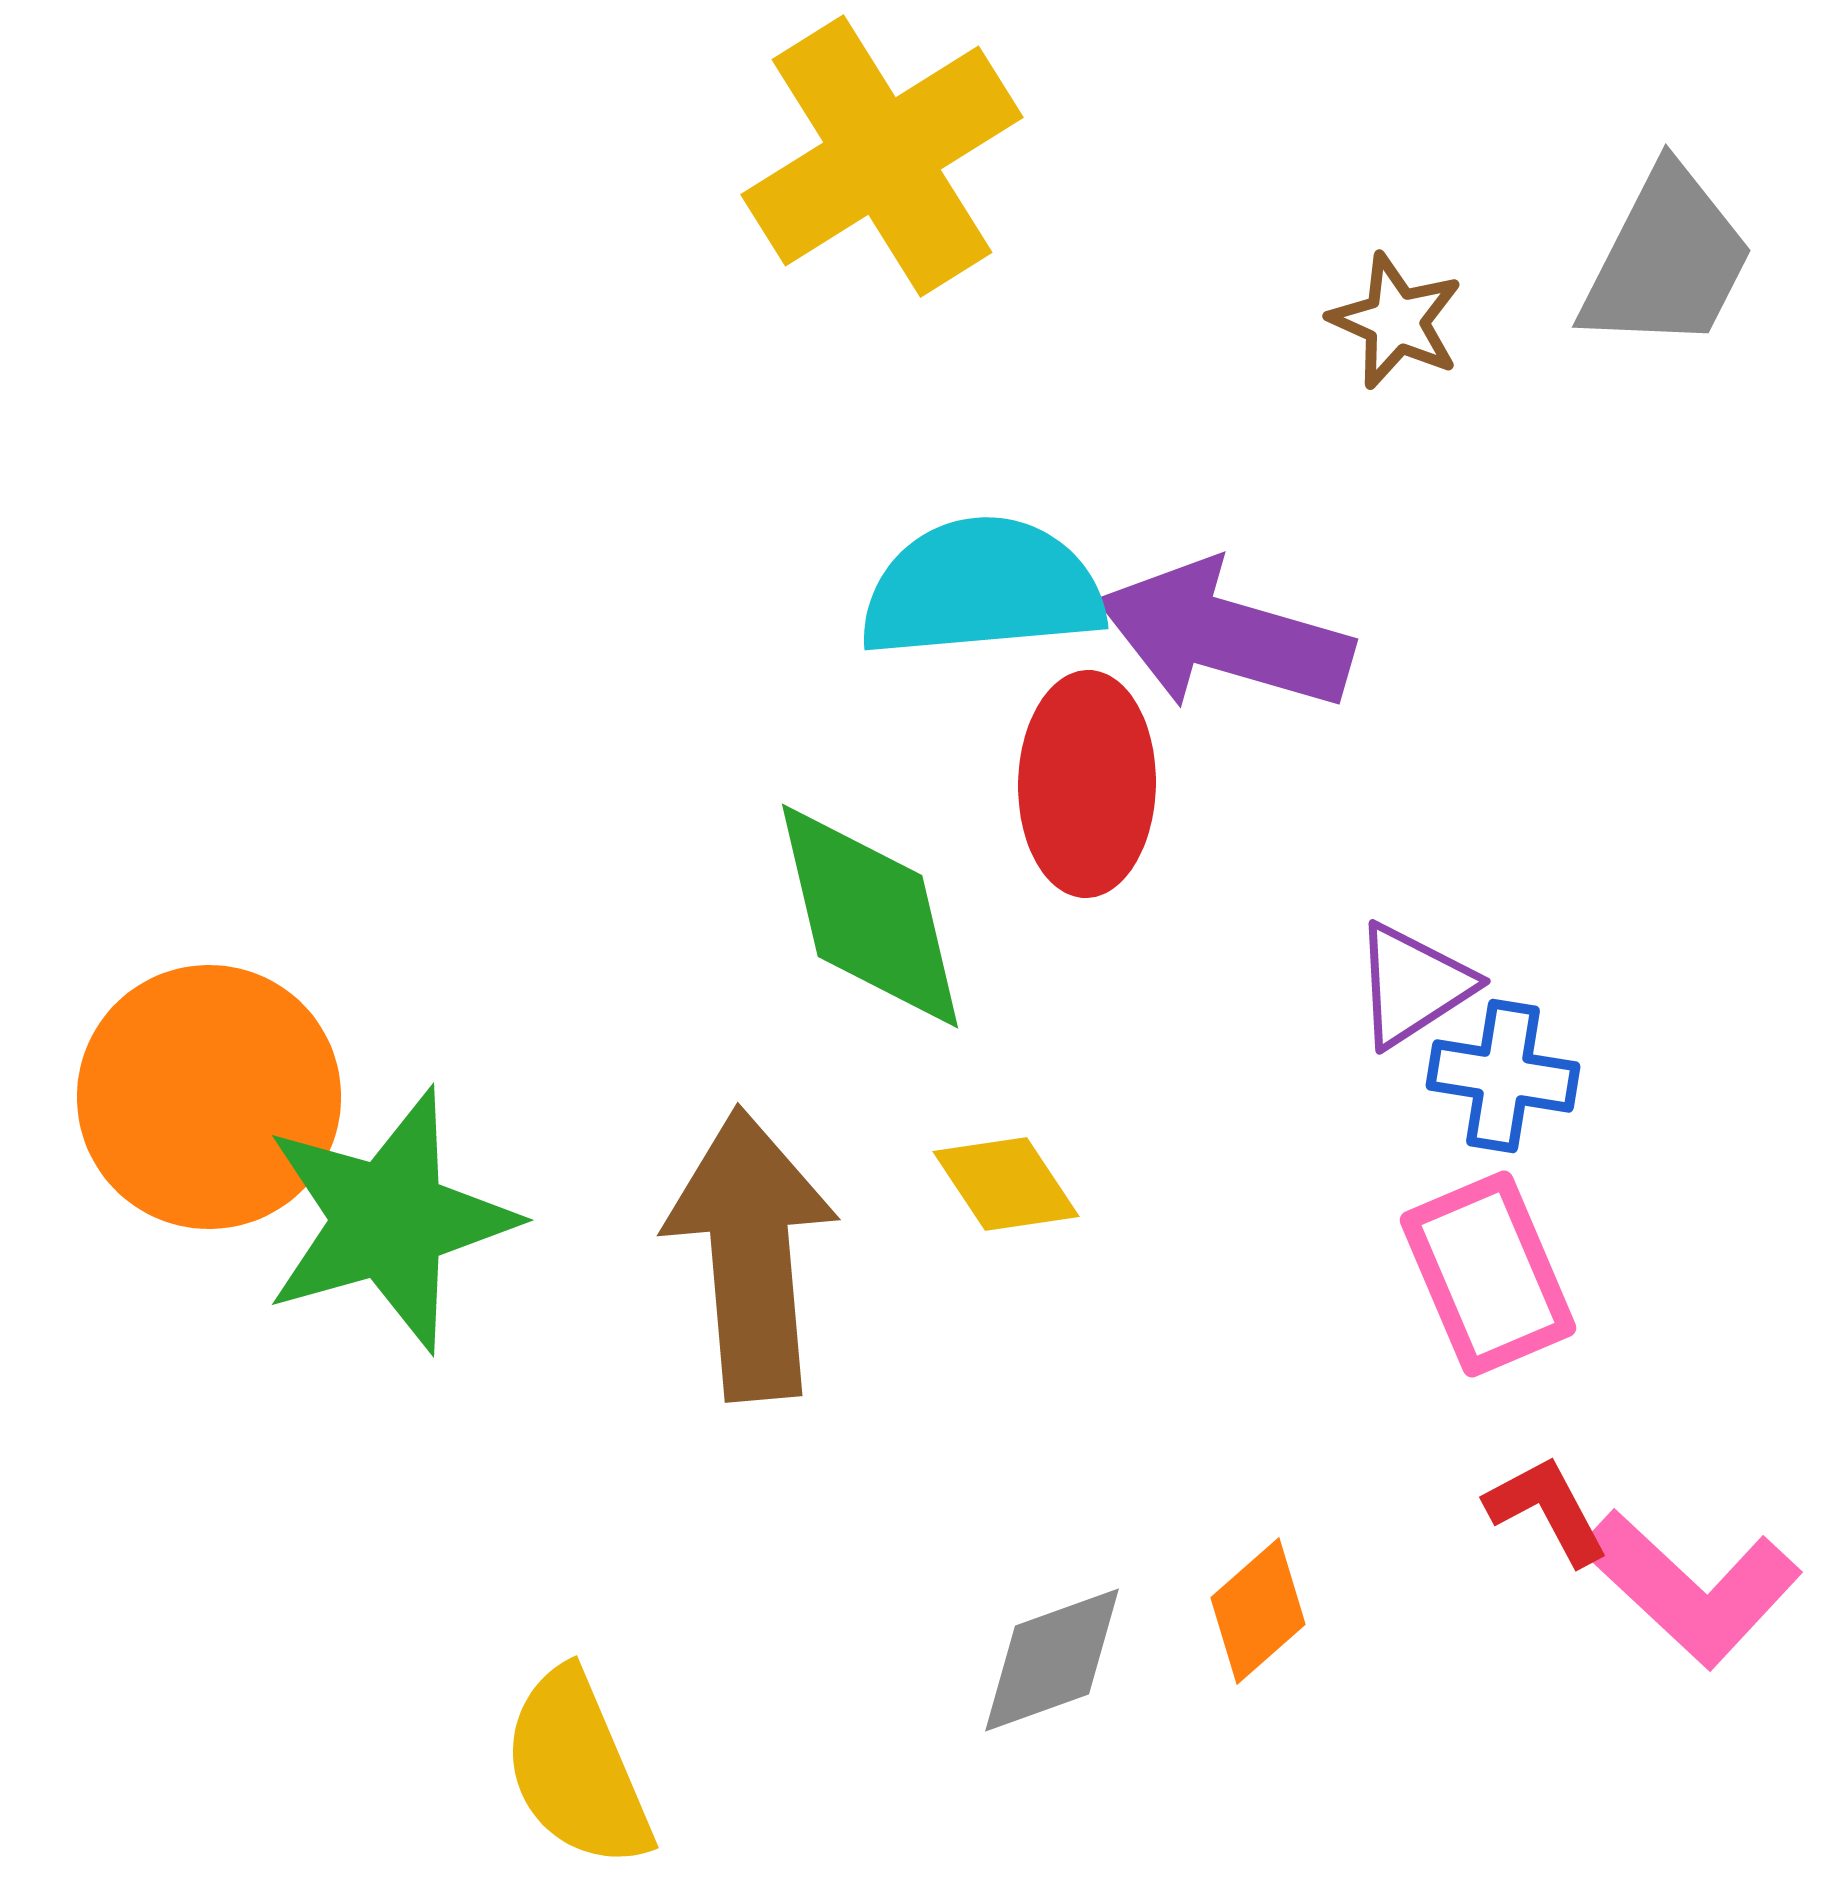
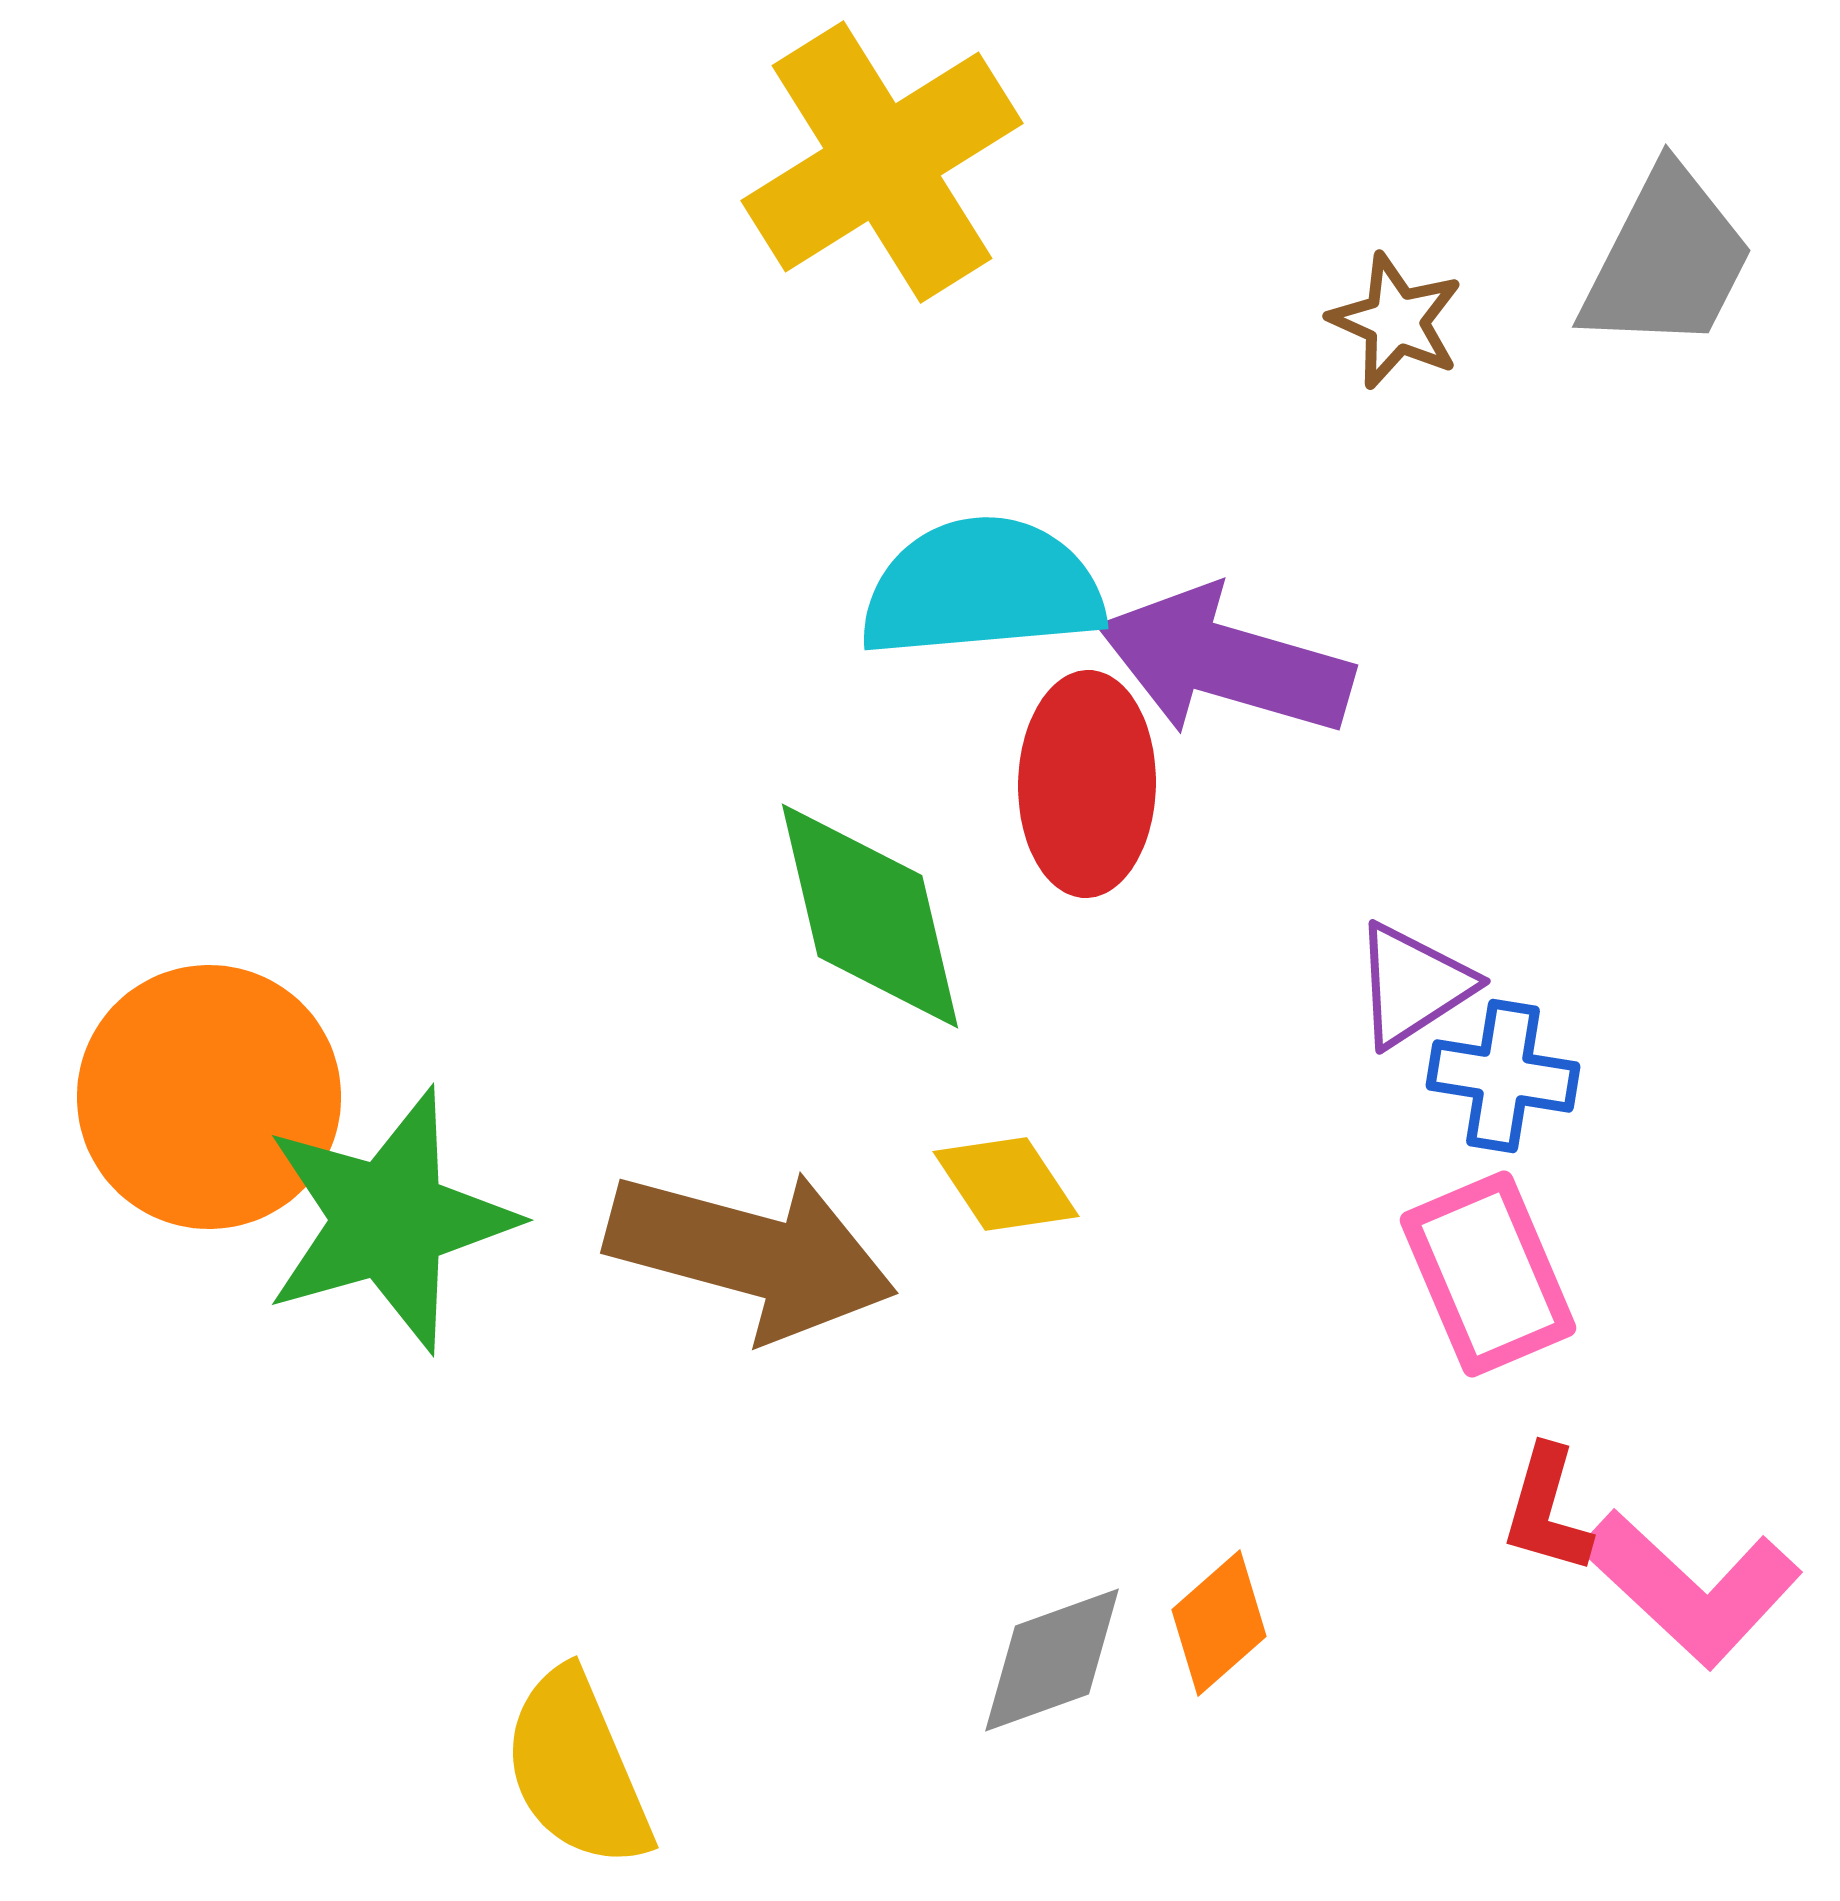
yellow cross: moved 6 px down
purple arrow: moved 26 px down
brown arrow: rotated 110 degrees clockwise
red L-shape: rotated 136 degrees counterclockwise
orange diamond: moved 39 px left, 12 px down
